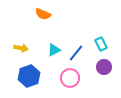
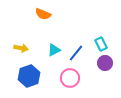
purple circle: moved 1 px right, 4 px up
